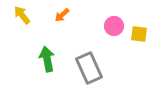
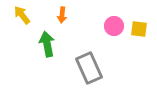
orange arrow: rotated 42 degrees counterclockwise
yellow square: moved 5 px up
green arrow: moved 15 px up
